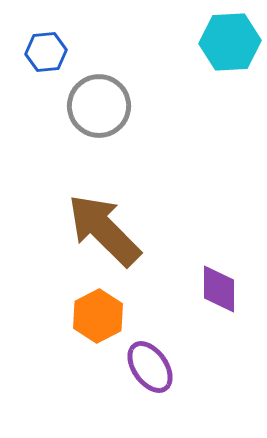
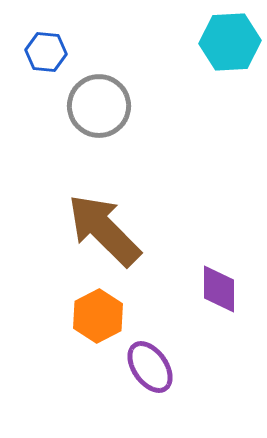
blue hexagon: rotated 12 degrees clockwise
